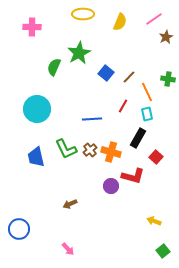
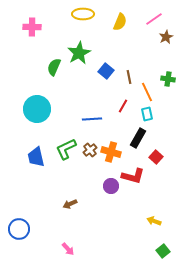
blue square: moved 2 px up
brown line: rotated 56 degrees counterclockwise
green L-shape: rotated 90 degrees clockwise
